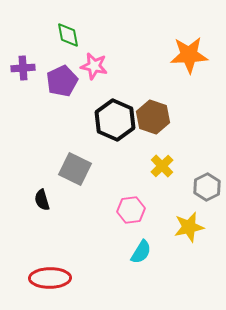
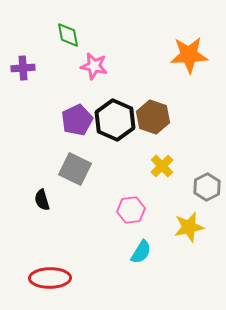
purple pentagon: moved 15 px right, 39 px down
